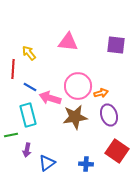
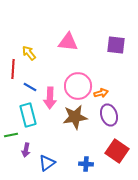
pink arrow: rotated 105 degrees counterclockwise
purple arrow: moved 1 px left
